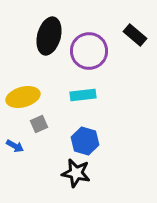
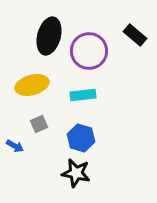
yellow ellipse: moved 9 px right, 12 px up
blue hexagon: moved 4 px left, 3 px up
